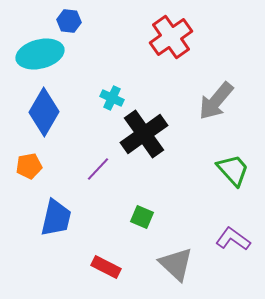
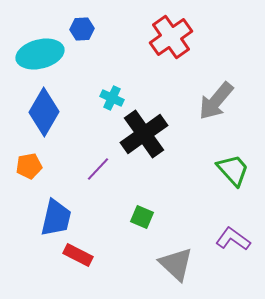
blue hexagon: moved 13 px right, 8 px down; rotated 10 degrees counterclockwise
red rectangle: moved 28 px left, 12 px up
